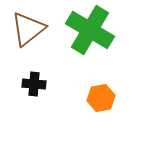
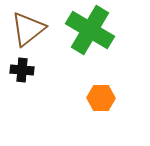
black cross: moved 12 px left, 14 px up
orange hexagon: rotated 12 degrees clockwise
